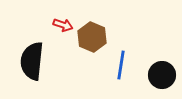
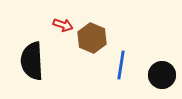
brown hexagon: moved 1 px down
black semicircle: rotated 9 degrees counterclockwise
